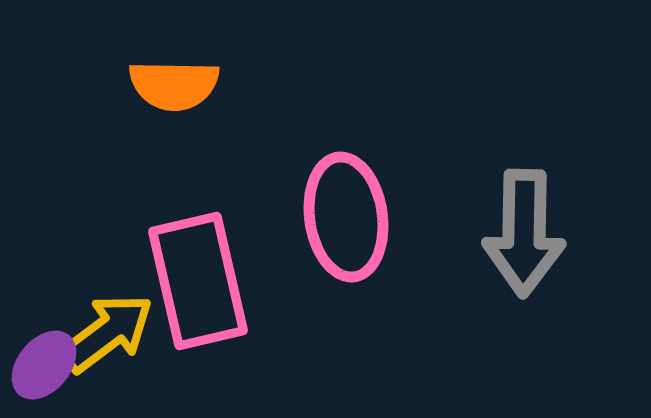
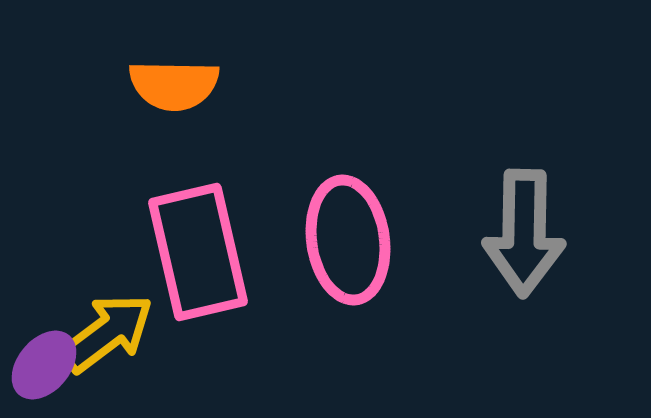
pink ellipse: moved 2 px right, 23 px down
pink rectangle: moved 29 px up
